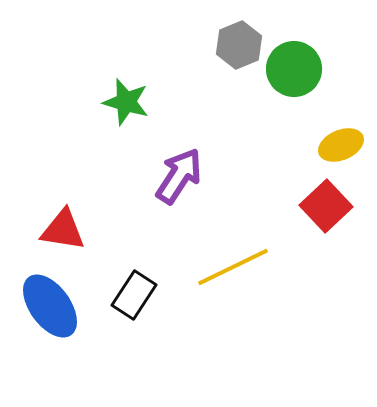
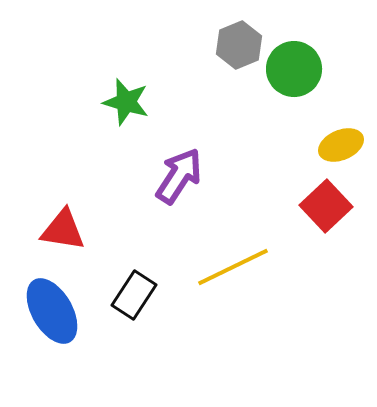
blue ellipse: moved 2 px right, 5 px down; rotated 6 degrees clockwise
